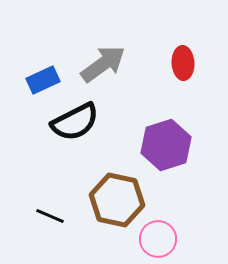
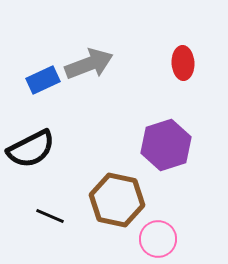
gray arrow: moved 14 px left; rotated 15 degrees clockwise
black semicircle: moved 44 px left, 27 px down
